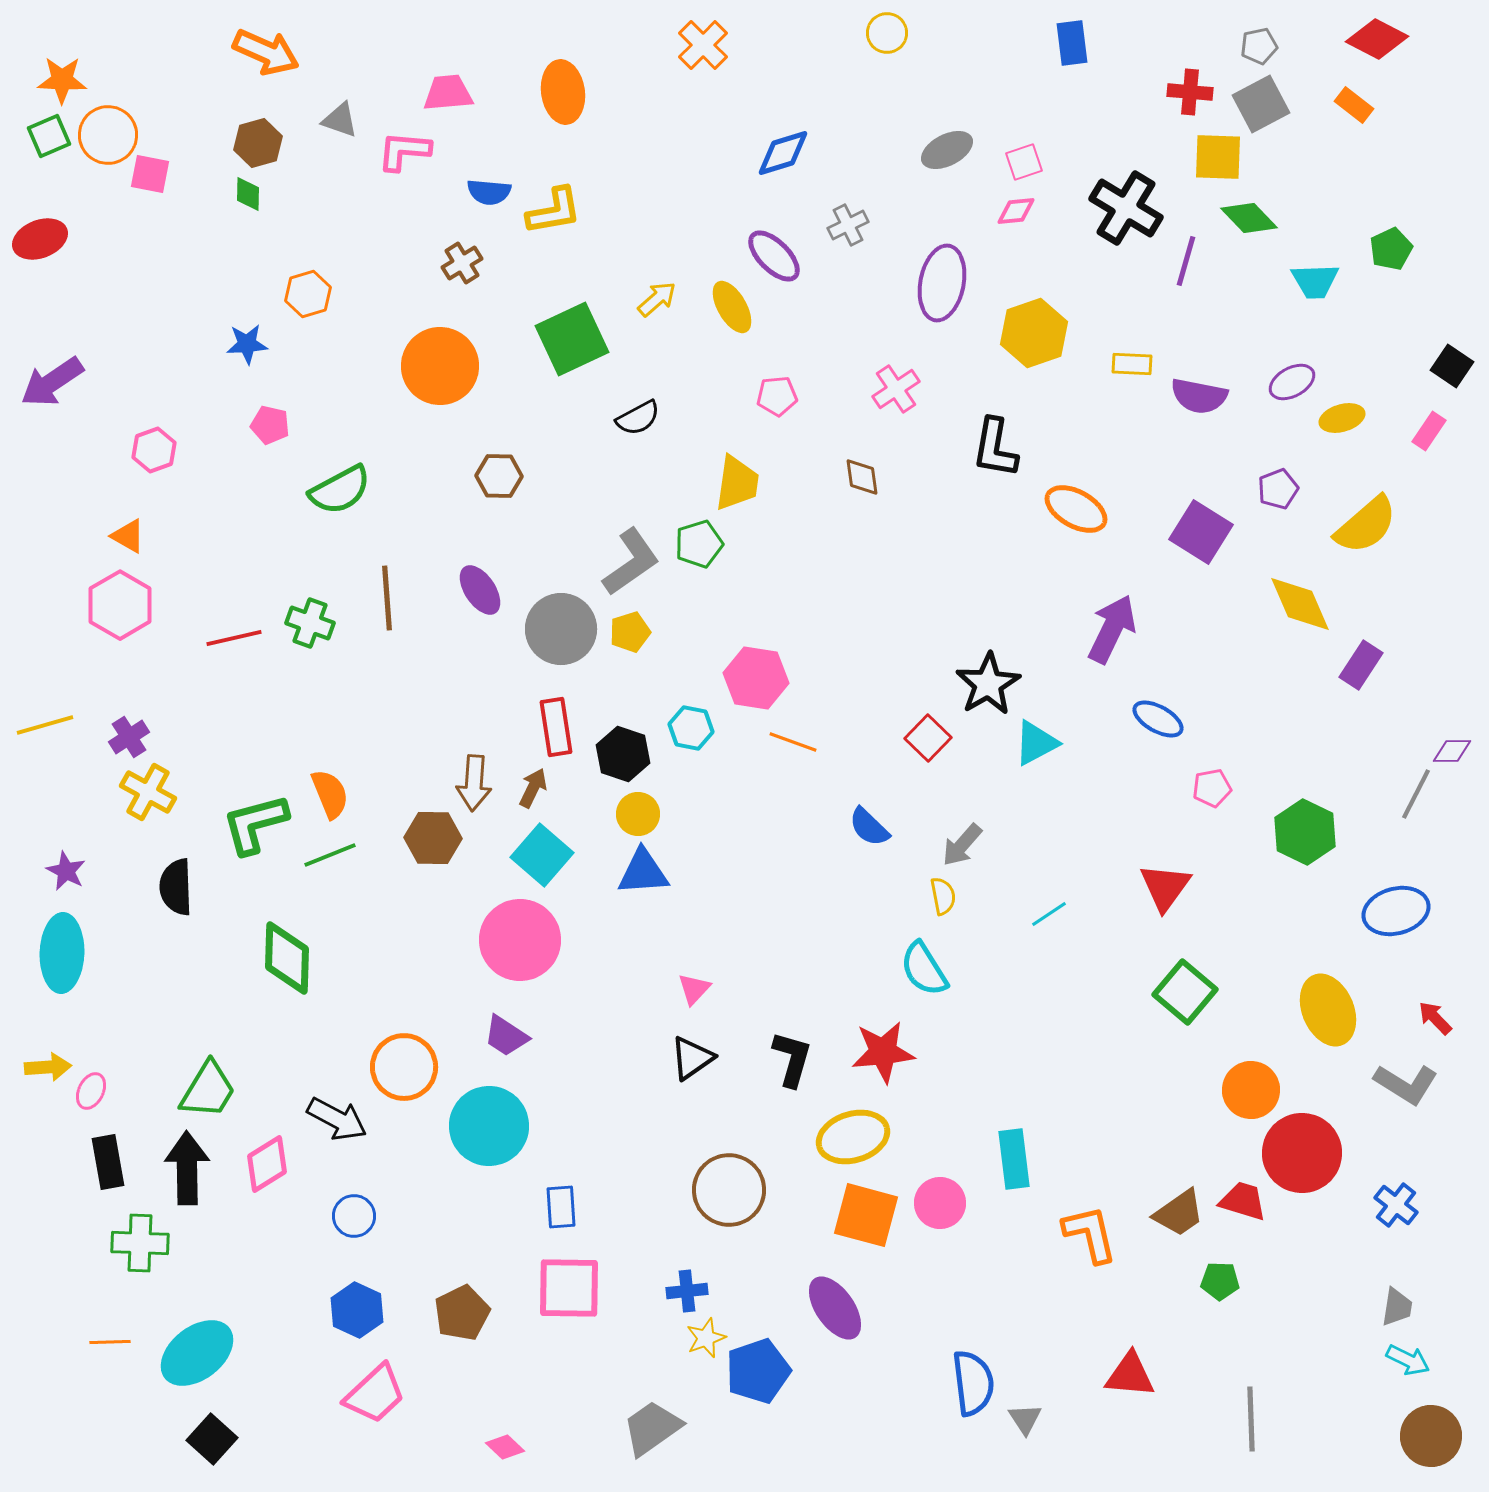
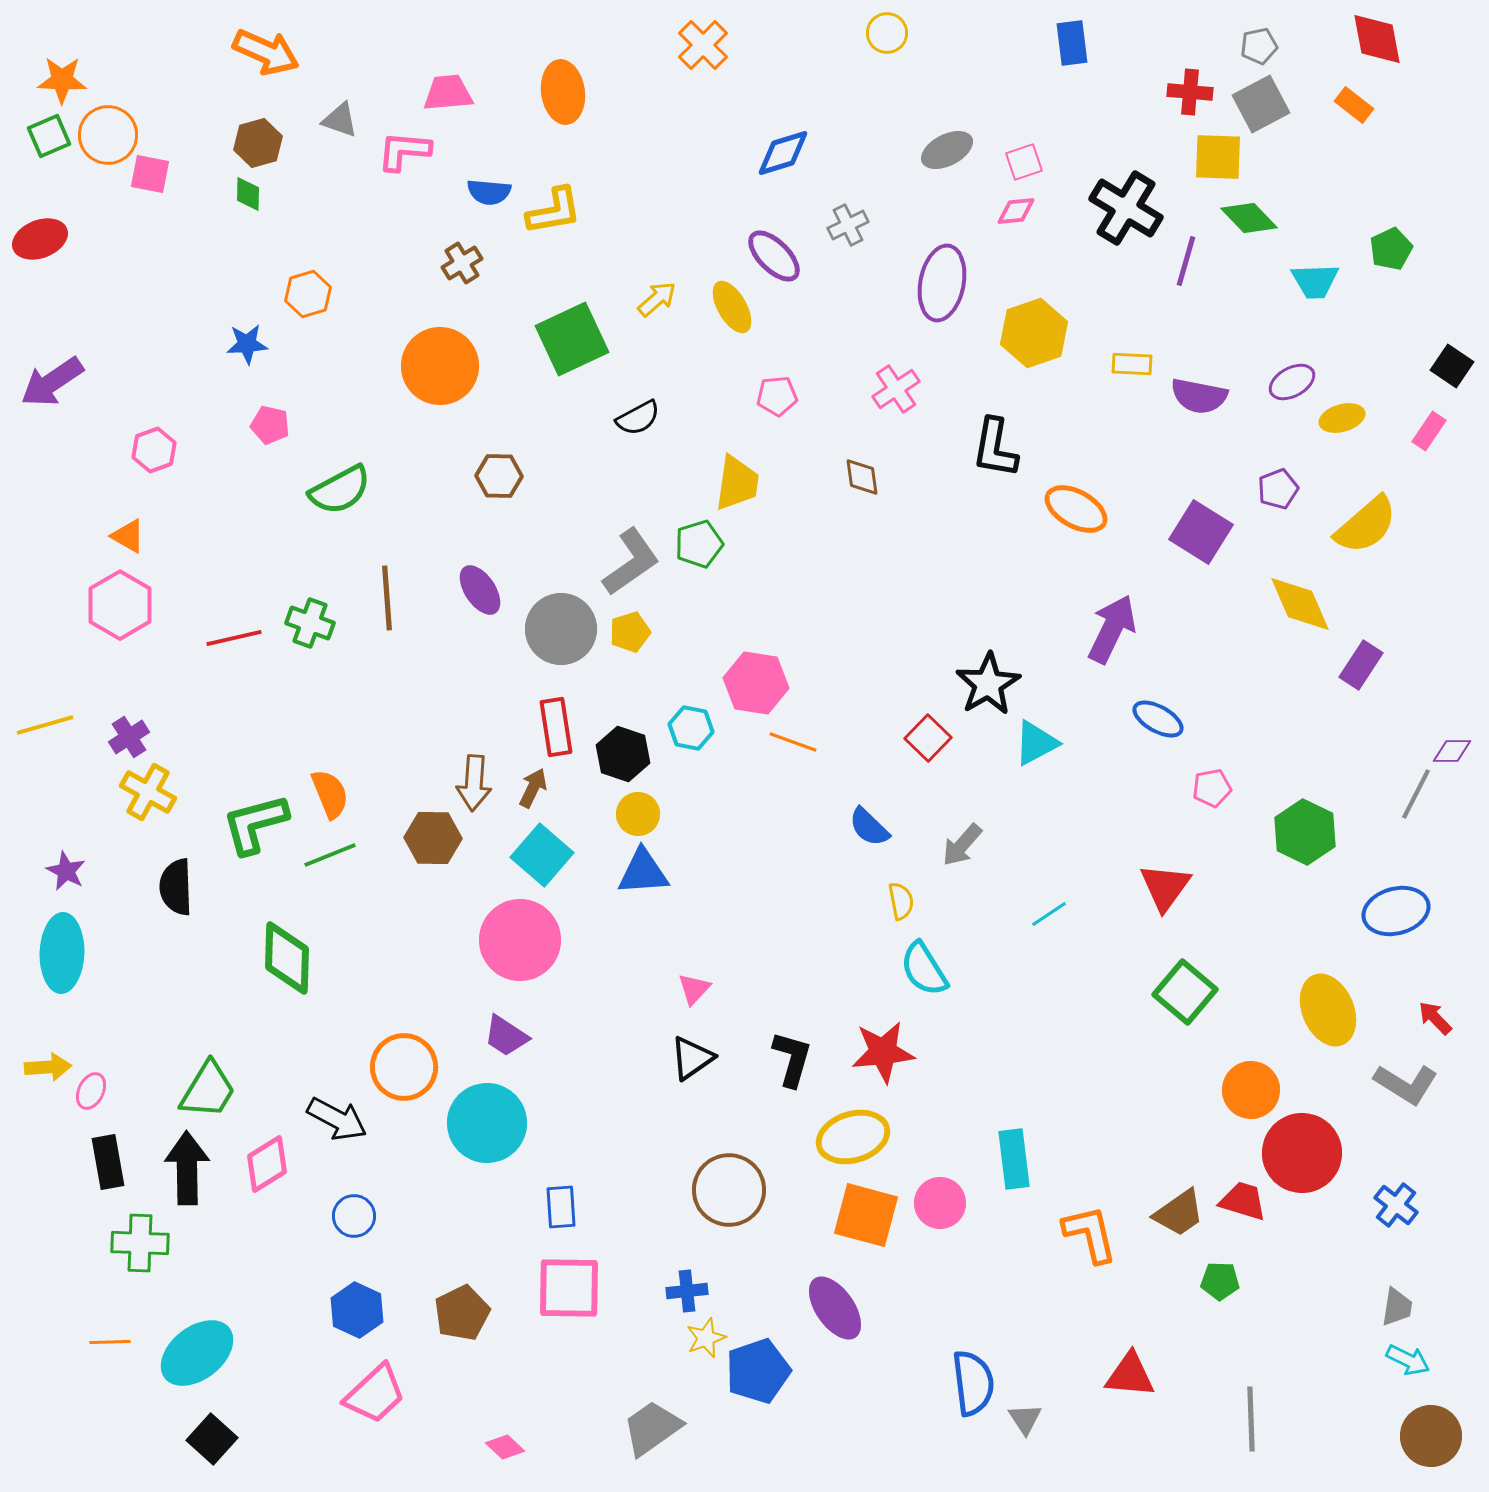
red diamond at (1377, 39): rotated 52 degrees clockwise
pink hexagon at (756, 678): moved 5 px down
yellow semicircle at (943, 896): moved 42 px left, 5 px down
cyan circle at (489, 1126): moved 2 px left, 3 px up
